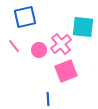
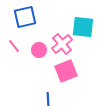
pink cross: moved 1 px right
